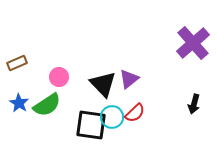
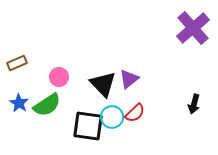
purple cross: moved 15 px up
black square: moved 3 px left, 1 px down
